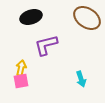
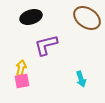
pink square: moved 1 px right
